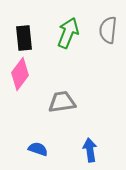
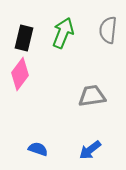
green arrow: moved 5 px left
black rectangle: rotated 20 degrees clockwise
gray trapezoid: moved 30 px right, 6 px up
blue arrow: rotated 120 degrees counterclockwise
